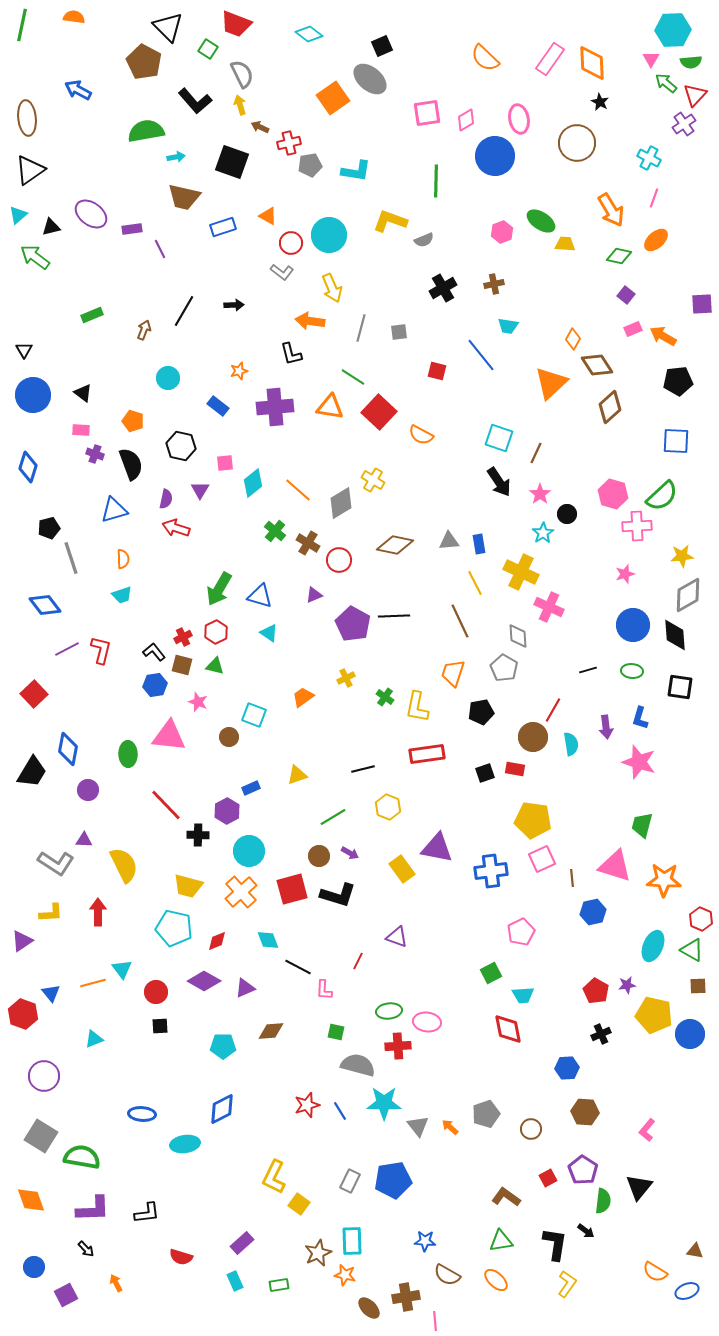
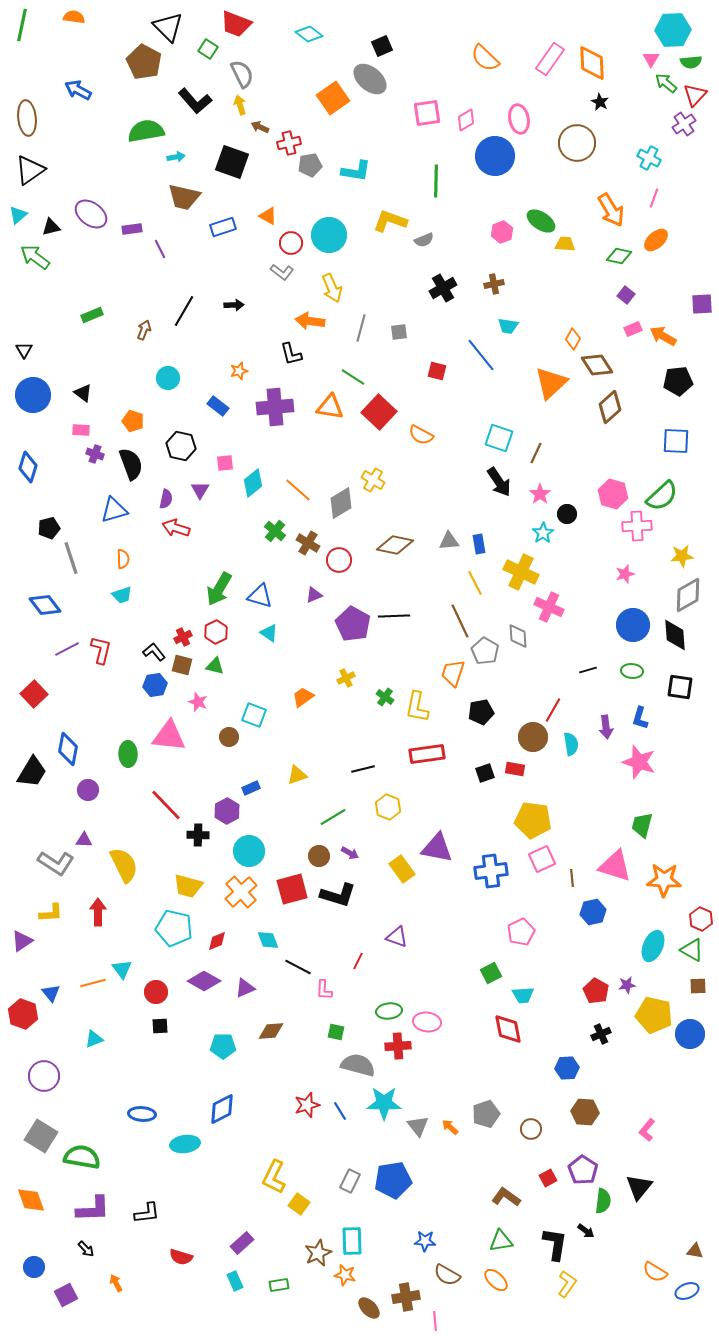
gray pentagon at (504, 668): moved 19 px left, 17 px up
